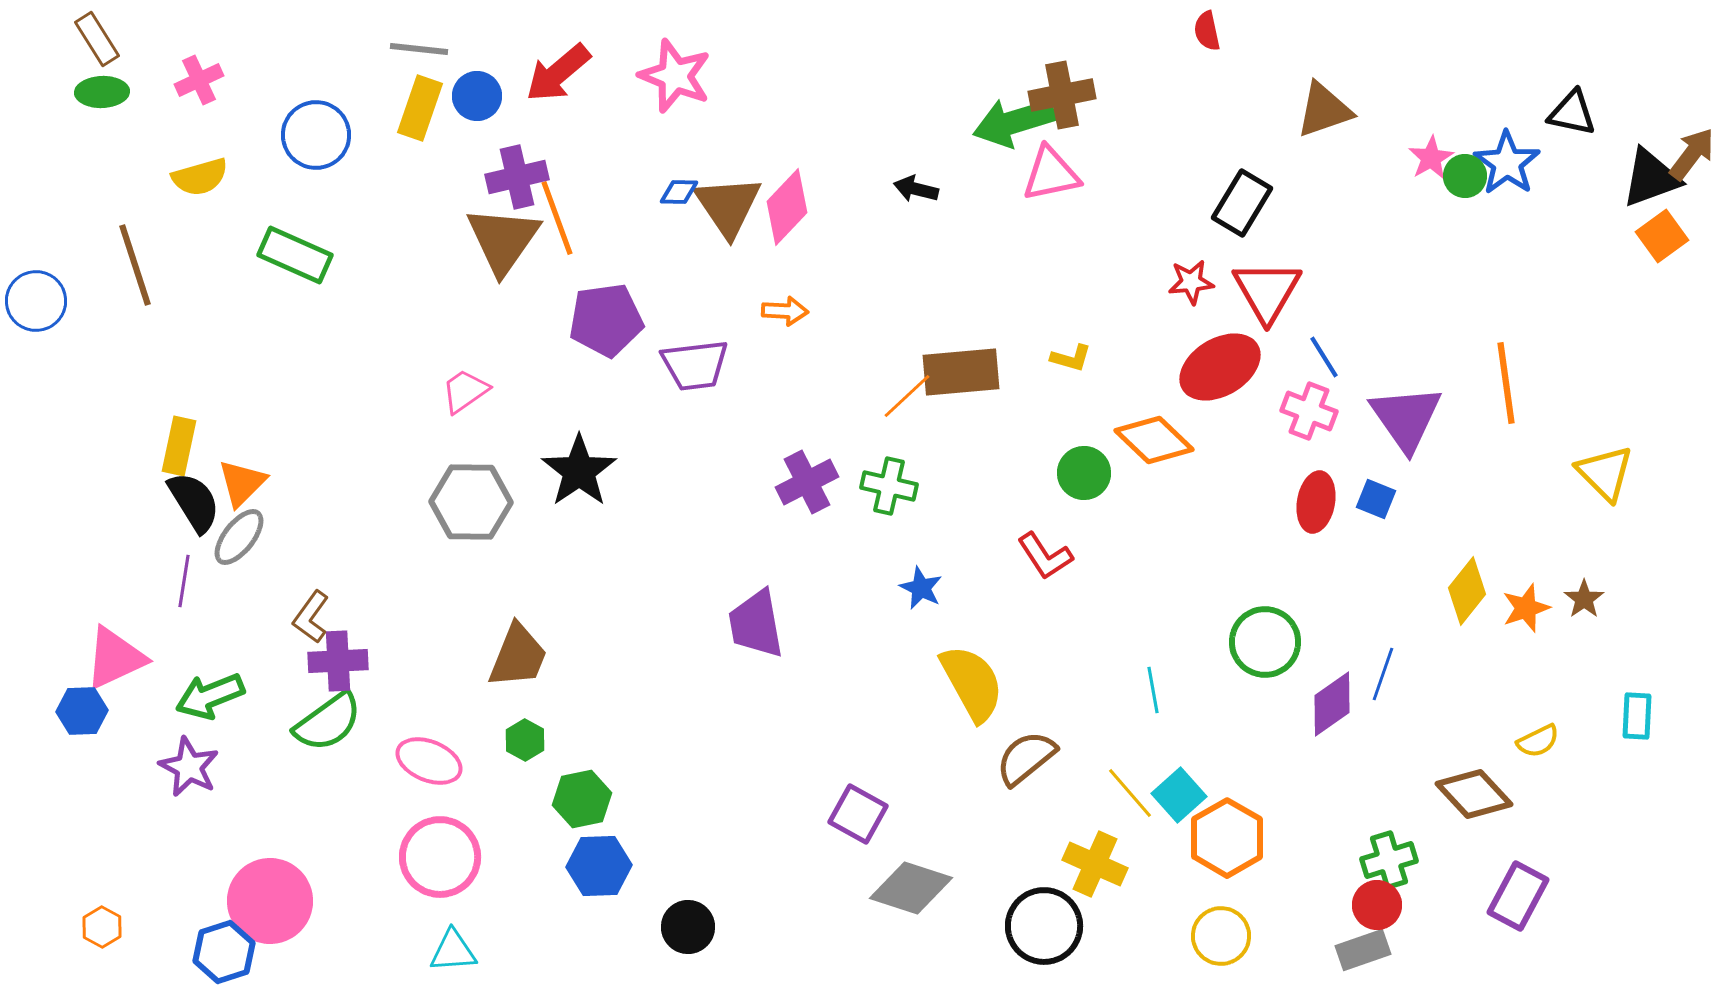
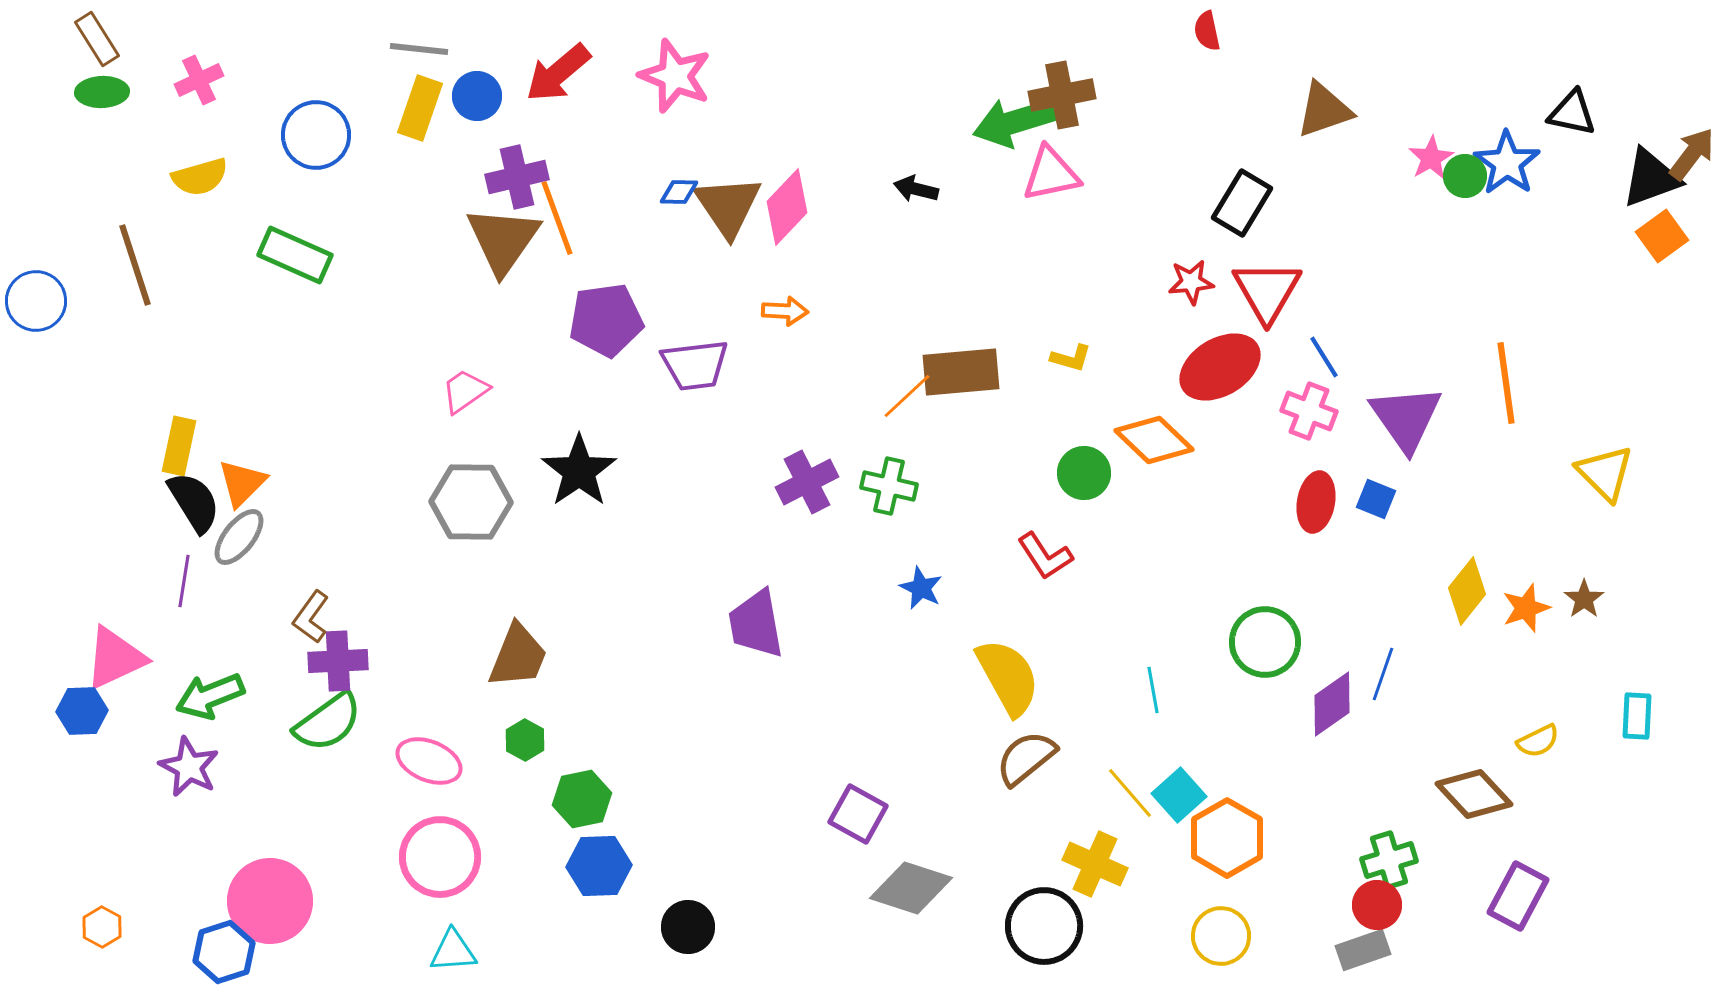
yellow semicircle at (972, 683): moved 36 px right, 6 px up
